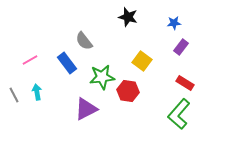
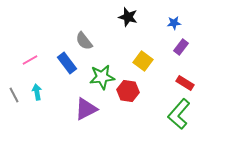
yellow square: moved 1 px right
